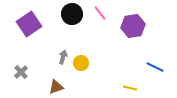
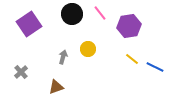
purple hexagon: moved 4 px left
yellow circle: moved 7 px right, 14 px up
yellow line: moved 2 px right, 29 px up; rotated 24 degrees clockwise
